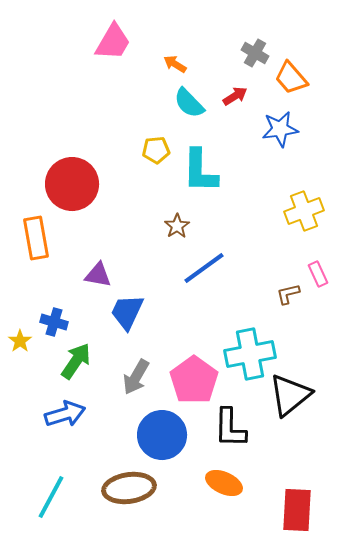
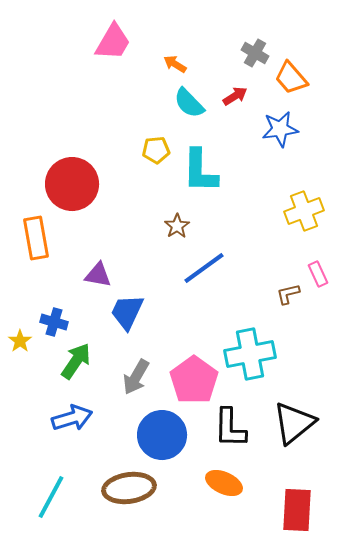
black triangle: moved 4 px right, 28 px down
blue arrow: moved 7 px right, 4 px down
